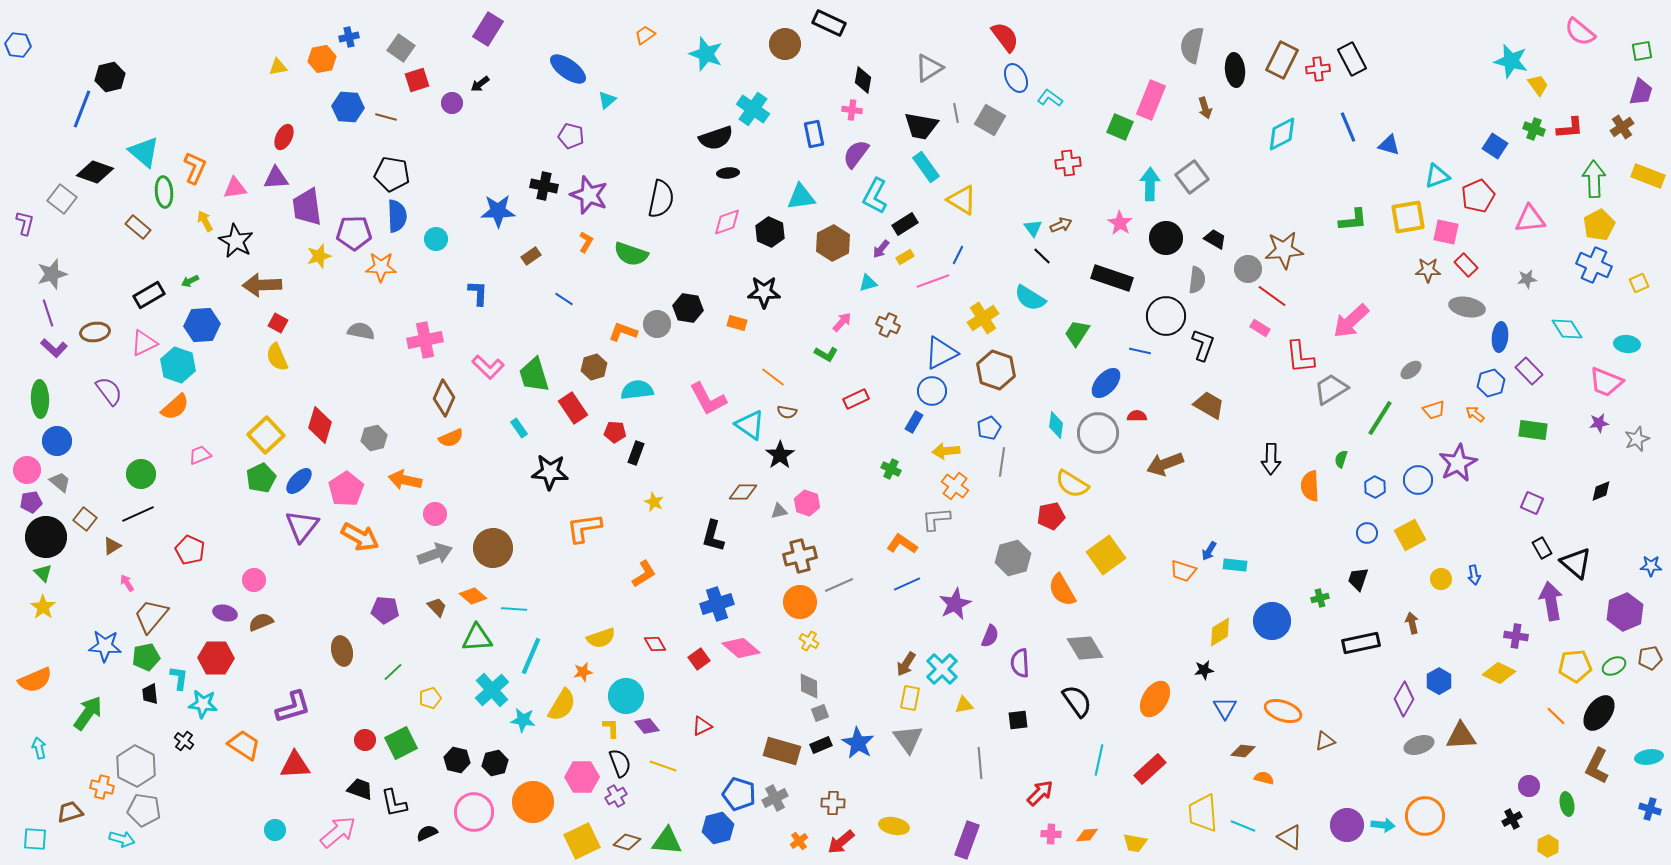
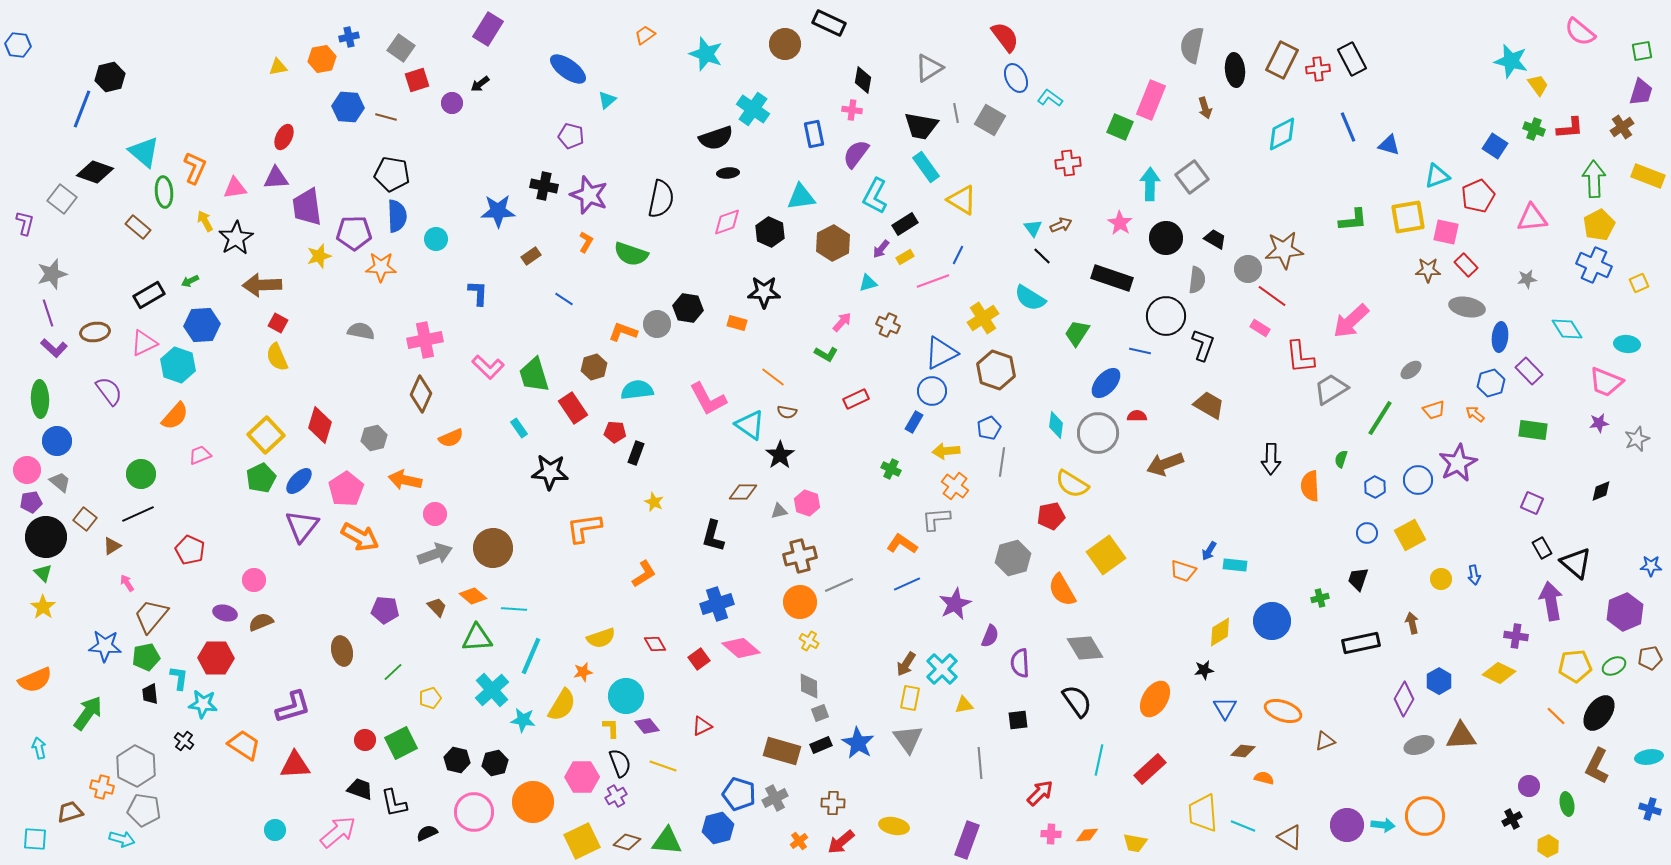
pink triangle at (1530, 219): moved 2 px right, 1 px up
black star at (236, 241): moved 3 px up; rotated 12 degrees clockwise
brown diamond at (444, 398): moved 23 px left, 4 px up
orange semicircle at (175, 407): moved 9 px down; rotated 8 degrees counterclockwise
